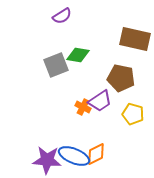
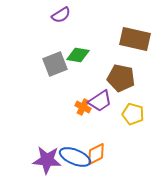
purple semicircle: moved 1 px left, 1 px up
gray square: moved 1 px left, 1 px up
blue ellipse: moved 1 px right, 1 px down
